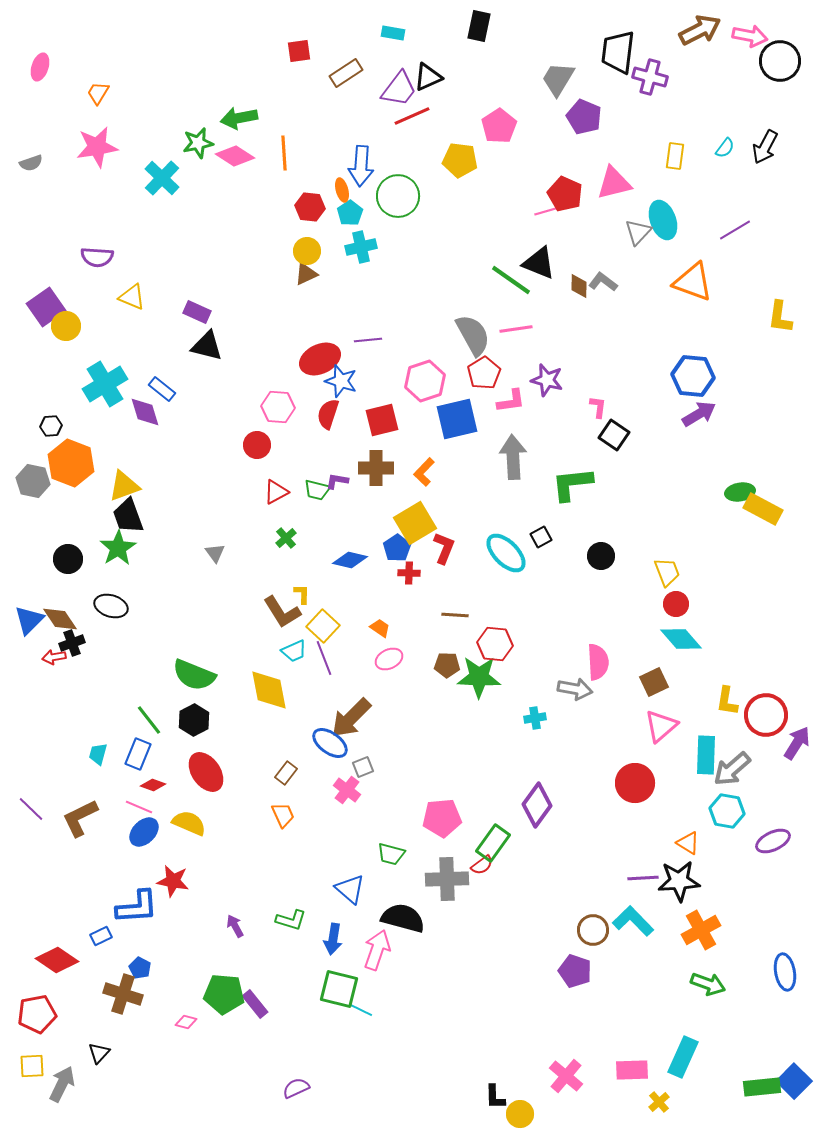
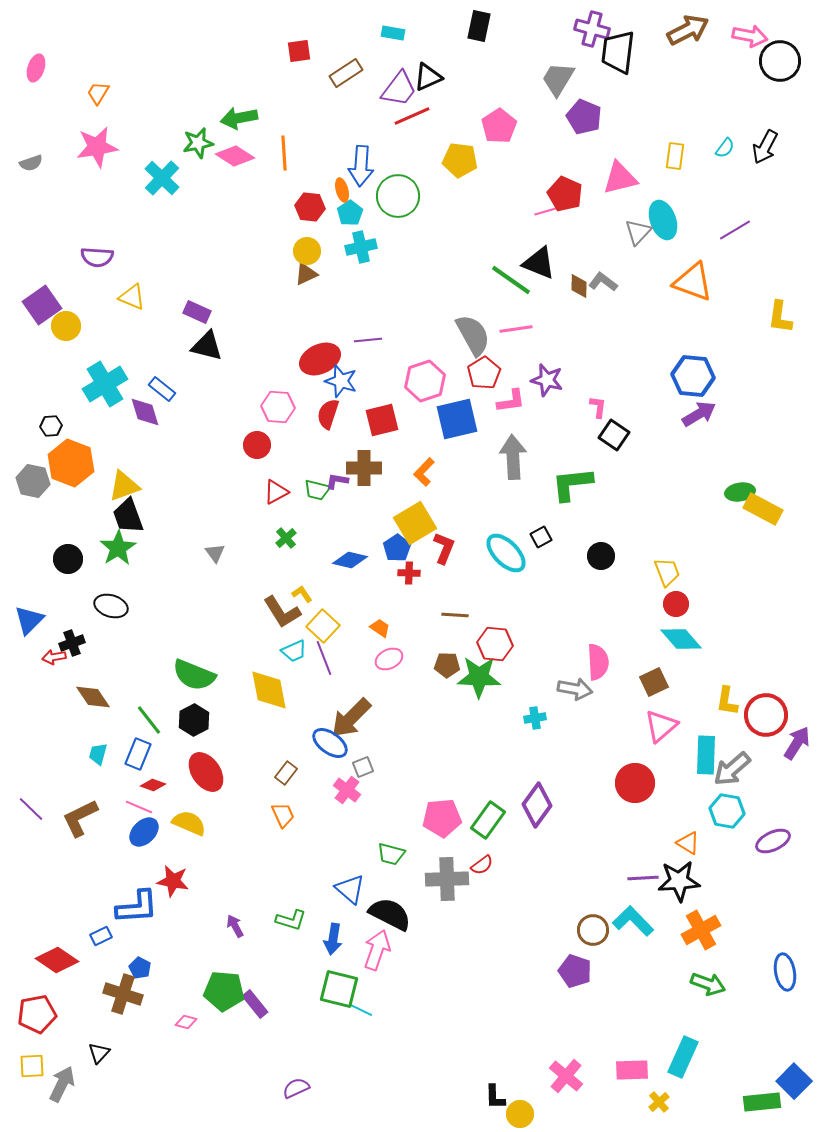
brown arrow at (700, 30): moved 12 px left
pink ellipse at (40, 67): moved 4 px left, 1 px down
purple cross at (650, 77): moved 58 px left, 48 px up
pink triangle at (614, 183): moved 6 px right, 5 px up
purple square at (46, 307): moved 4 px left, 2 px up
brown cross at (376, 468): moved 12 px left
yellow L-shape at (302, 594): rotated 35 degrees counterclockwise
brown diamond at (60, 619): moved 33 px right, 78 px down
green rectangle at (493, 843): moved 5 px left, 23 px up
black semicircle at (403, 918): moved 13 px left, 4 px up; rotated 12 degrees clockwise
green pentagon at (224, 994): moved 3 px up
green rectangle at (762, 1087): moved 15 px down
